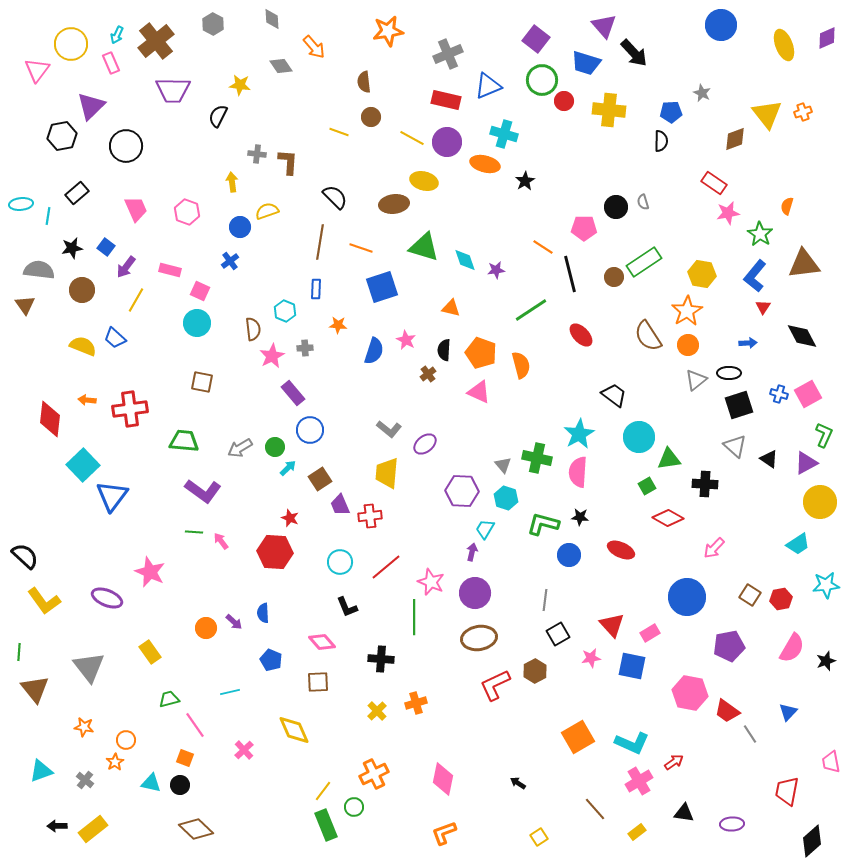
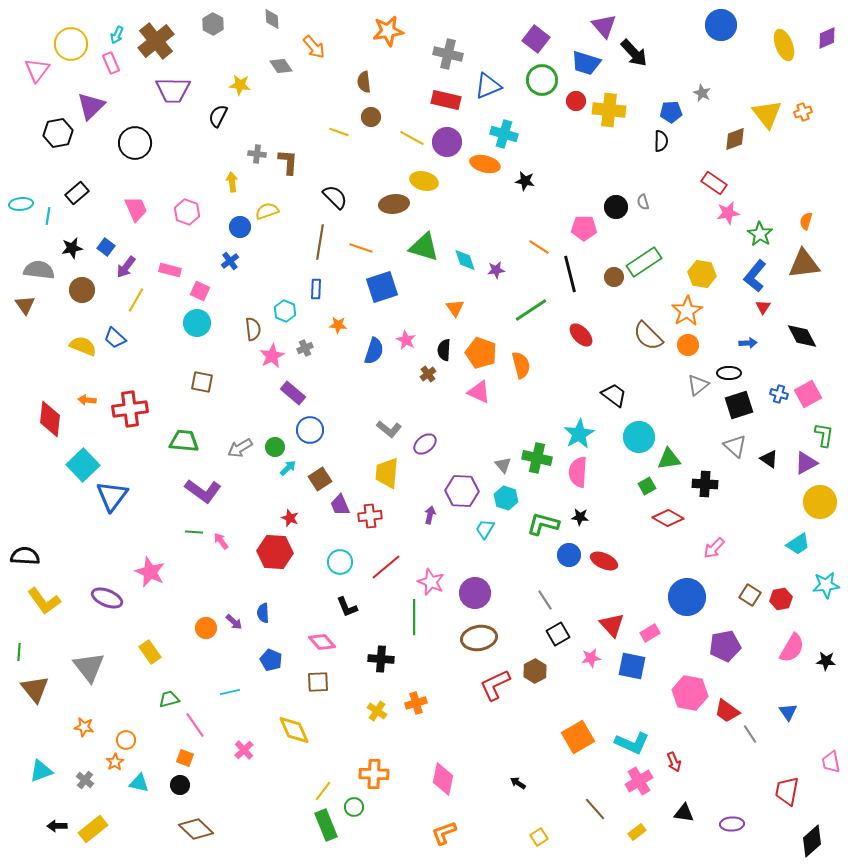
gray cross at (448, 54): rotated 36 degrees clockwise
red circle at (564, 101): moved 12 px right
black hexagon at (62, 136): moved 4 px left, 3 px up
black circle at (126, 146): moved 9 px right, 3 px up
black star at (525, 181): rotated 30 degrees counterclockwise
orange semicircle at (787, 206): moved 19 px right, 15 px down
orange line at (543, 247): moved 4 px left
orange triangle at (451, 308): moved 4 px right; rotated 42 degrees clockwise
brown semicircle at (648, 336): rotated 12 degrees counterclockwise
gray cross at (305, 348): rotated 21 degrees counterclockwise
gray triangle at (696, 380): moved 2 px right, 5 px down
purple rectangle at (293, 393): rotated 10 degrees counterclockwise
green L-shape at (824, 435): rotated 15 degrees counterclockwise
red ellipse at (621, 550): moved 17 px left, 11 px down
purple arrow at (472, 552): moved 42 px left, 37 px up
black semicircle at (25, 556): rotated 40 degrees counterclockwise
gray line at (545, 600): rotated 40 degrees counterclockwise
purple pentagon at (729, 646): moved 4 px left
black star at (826, 661): rotated 24 degrees clockwise
yellow cross at (377, 711): rotated 12 degrees counterclockwise
blue triangle at (788, 712): rotated 18 degrees counterclockwise
red arrow at (674, 762): rotated 102 degrees clockwise
orange cross at (374, 774): rotated 28 degrees clockwise
cyan triangle at (151, 783): moved 12 px left
